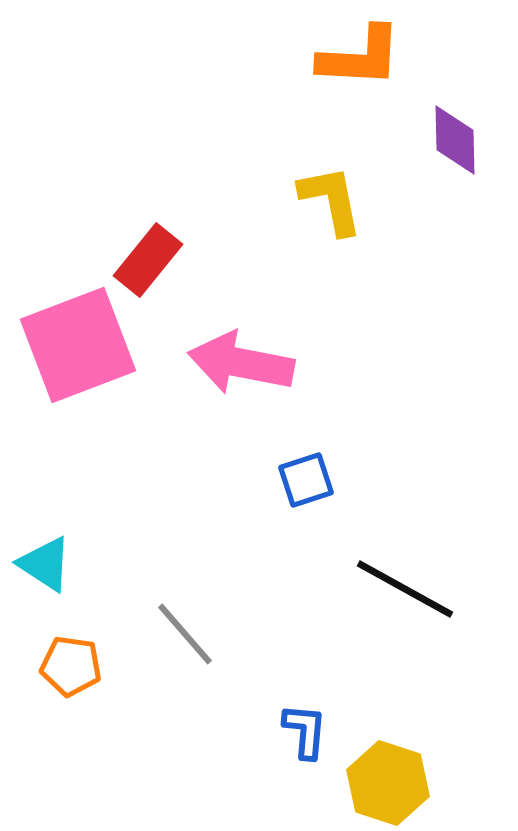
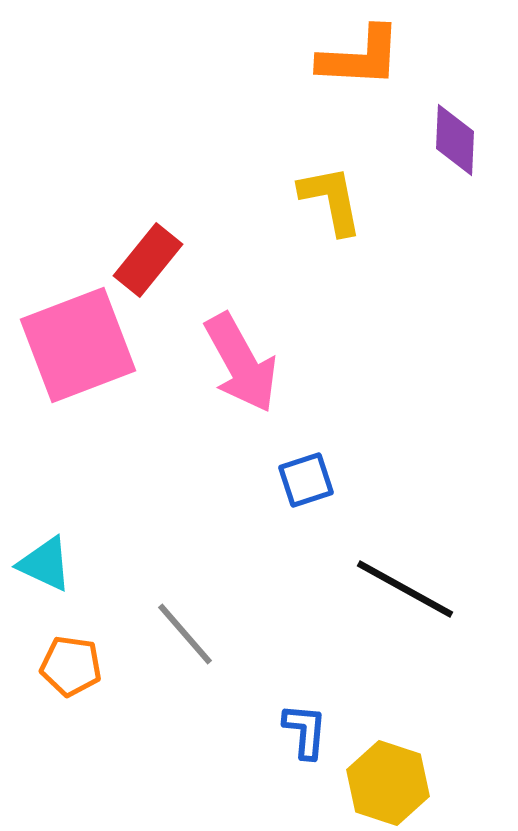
purple diamond: rotated 4 degrees clockwise
pink arrow: rotated 130 degrees counterclockwise
cyan triangle: rotated 8 degrees counterclockwise
